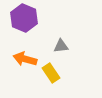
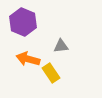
purple hexagon: moved 1 px left, 4 px down
orange arrow: moved 3 px right
